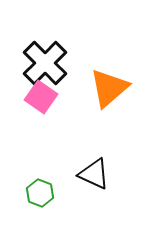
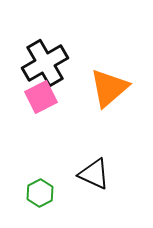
black cross: rotated 15 degrees clockwise
pink square: rotated 28 degrees clockwise
green hexagon: rotated 12 degrees clockwise
